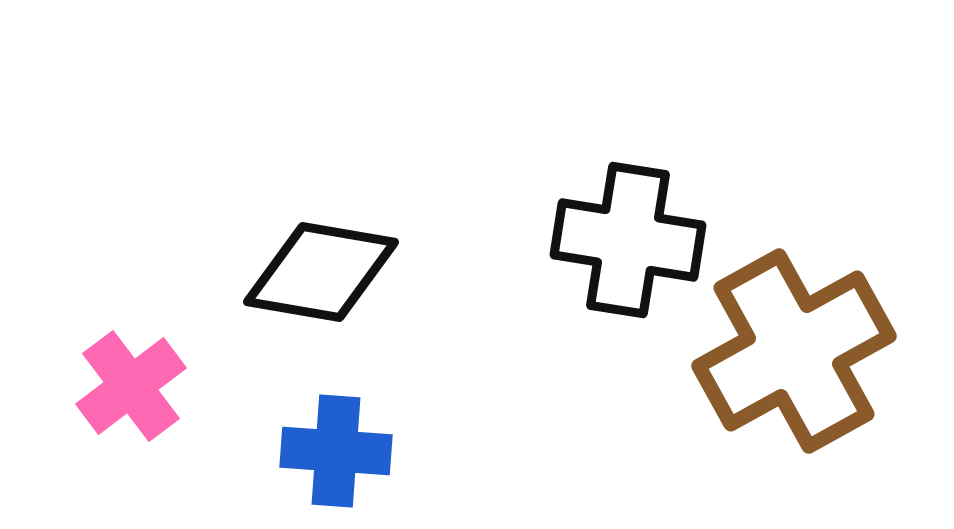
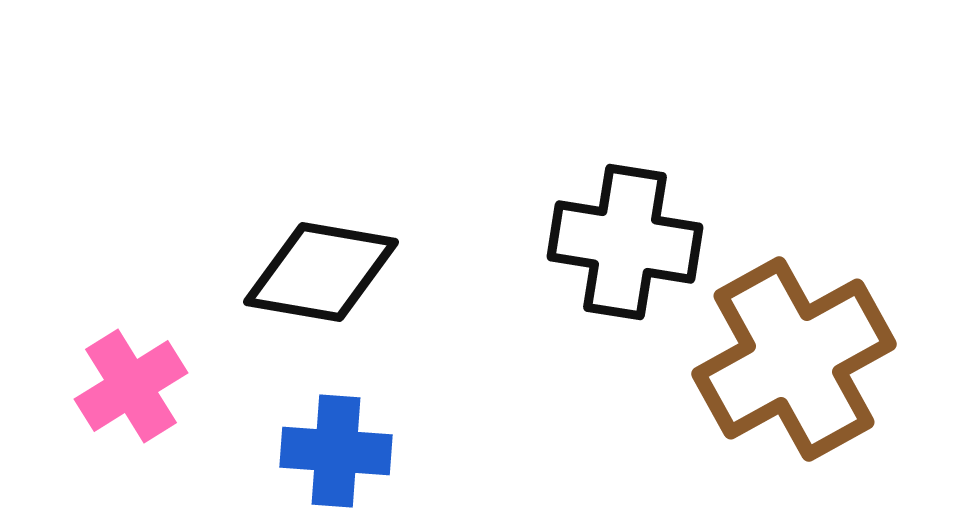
black cross: moved 3 px left, 2 px down
brown cross: moved 8 px down
pink cross: rotated 5 degrees clockwise
